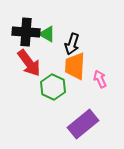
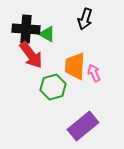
black cross: moved 3 px up
black arrow: moved 13 px right, 25 px up
red arrow: moved 2 px right, 8 px up
pink arrow: moved 6 px left, 6 px up
green hexagon: rotated 20 degrees clockwise
purple rectangle: moved 2 px down
